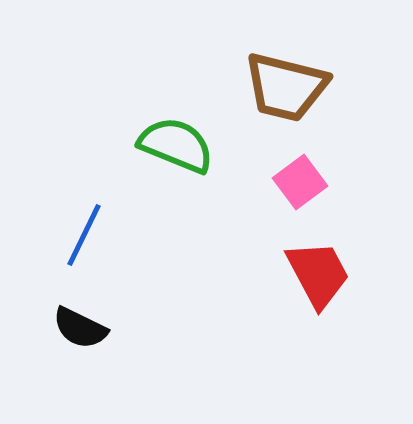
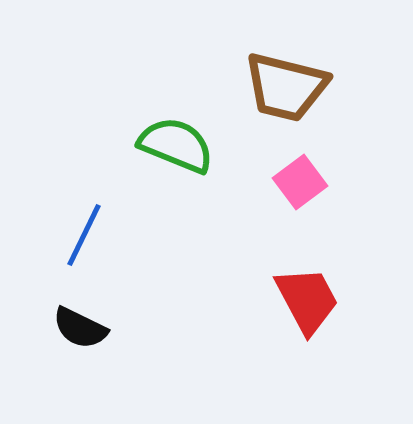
red trapezoid: moved 11 px left, 26 px down
